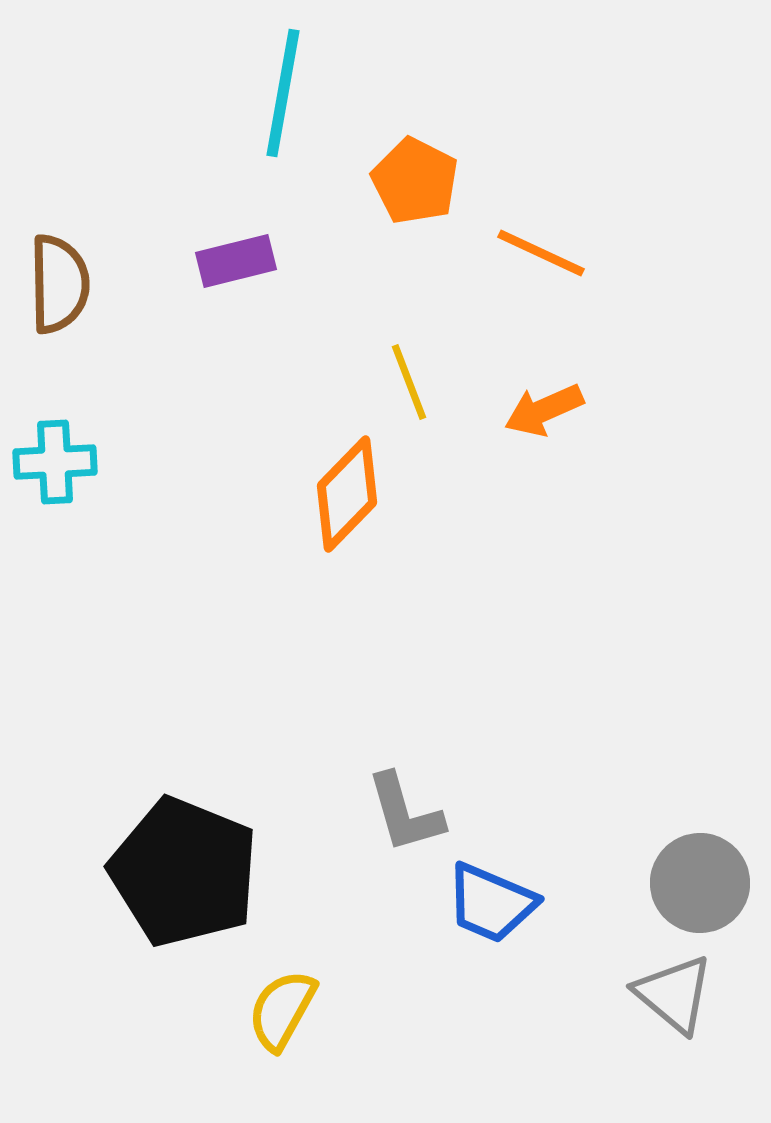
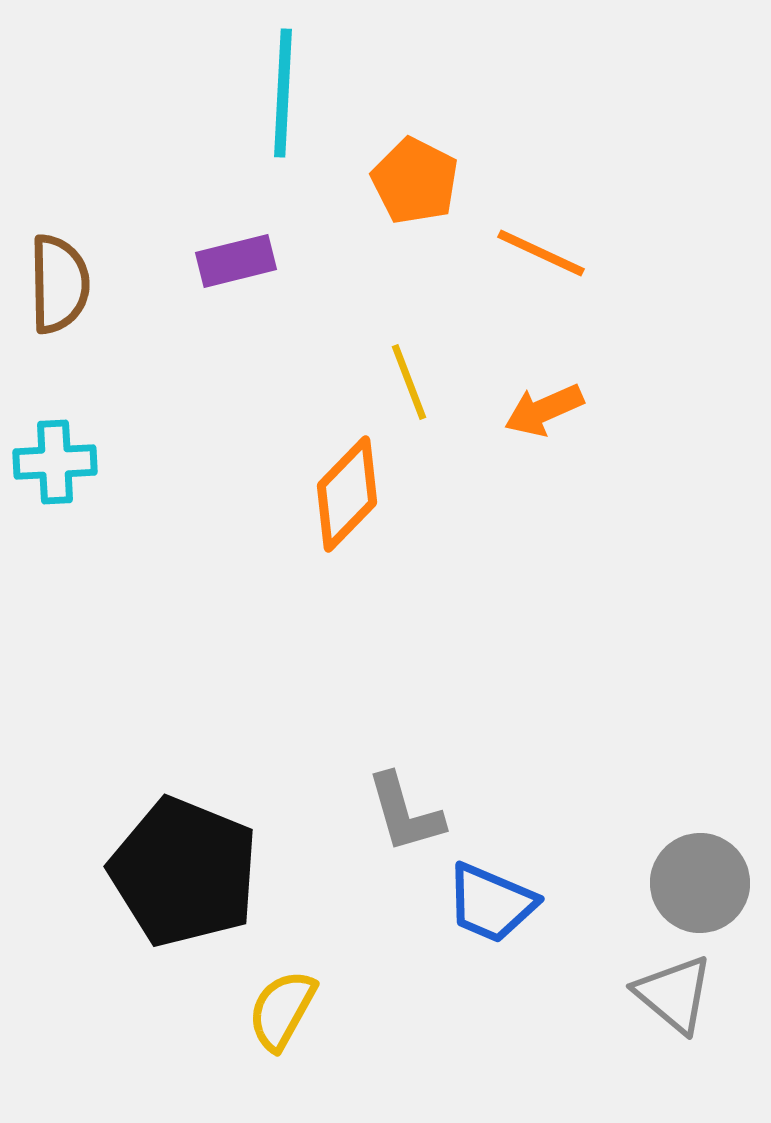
cyan line: rotated 7 degrees counterclockwise
